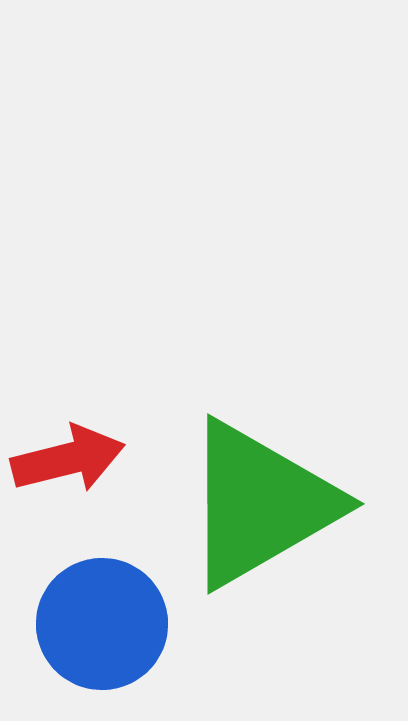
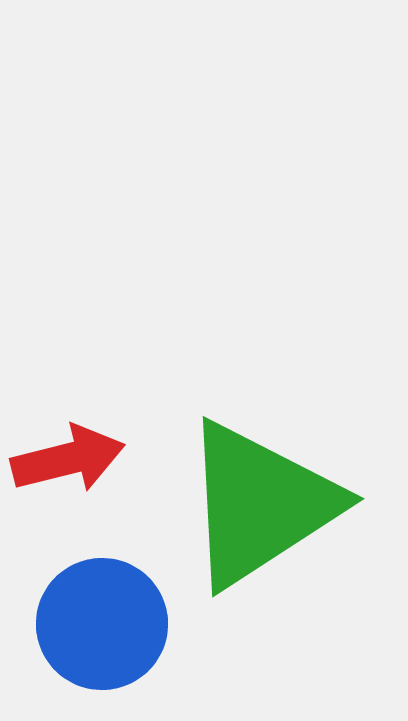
green triangle: rotated 3 degrees counterclockwise
